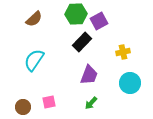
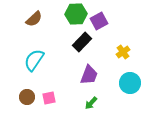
yellow cross: rotated 24 degrees counterclockwise
pink square: moved 4 px up
brown circle: moved 4 px right, 10 px up
